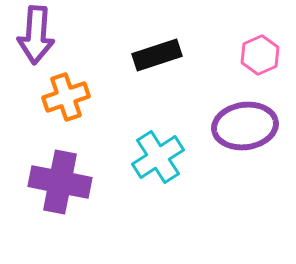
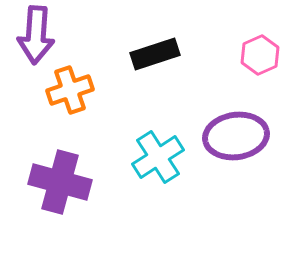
black rectangle: moved 2 px left, 1 px up
orange cross: moved 4 px right, 7 px up
purple ellipse: moved 9 px left, 10 px down
purple cross: rotated 4 degrees clockwise
